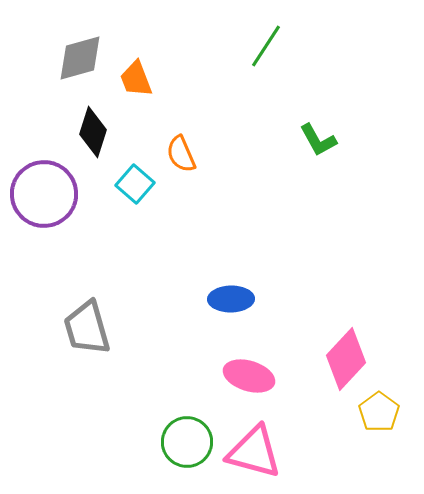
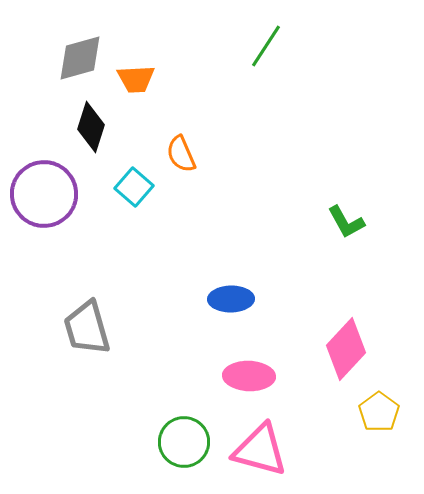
orange trapezoid: rotated 72 degrees counterclockwise
black diamond: moved 2 px left, 5 px up
green L-shape: moved 28 px right, 82 px down
cyan square: moved 1 px left, 3 px down
pink diamond: moved 10 px up
pink ellipse: rotated 15 degrees counterclockwise
green circle: moved 3 px left
pink triangle: moved 6 px right, 2 px up
